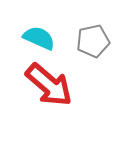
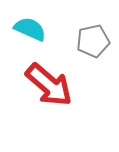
cyan semicircle: moved 9 px left, 9 px up
